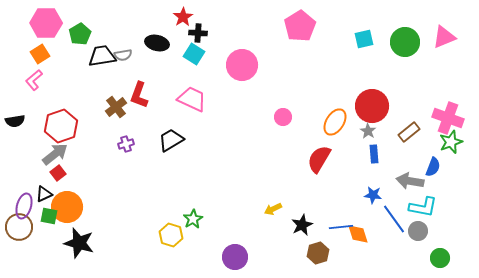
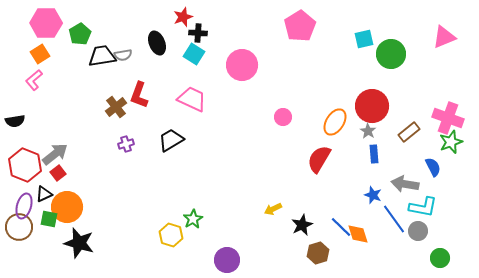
red star at (183, 17): rotated 12 degrees clockwise
green circle at (405, 42): moved 14 px left, 12 px down
black ellipse at (157, 43): rotated 55 degrees clockwise
red hexagon at (61, 126): moved 36 px left, 39 px down; rotated 20 degrees counterclockwise
blue semicircle at (433, 167): rotated 48 degrees counterclockwise
gray arrow at (410, 181): moved 5 px left, 3 px down
blue star at (373, 195): rotated 12 degrees clockwise
green square at (49, 216): moved 3 px down
blue line at (341, 227): rotated 50 degrees clockwise
purple circle at (235, 257): moved 8 px left, 3 px down
